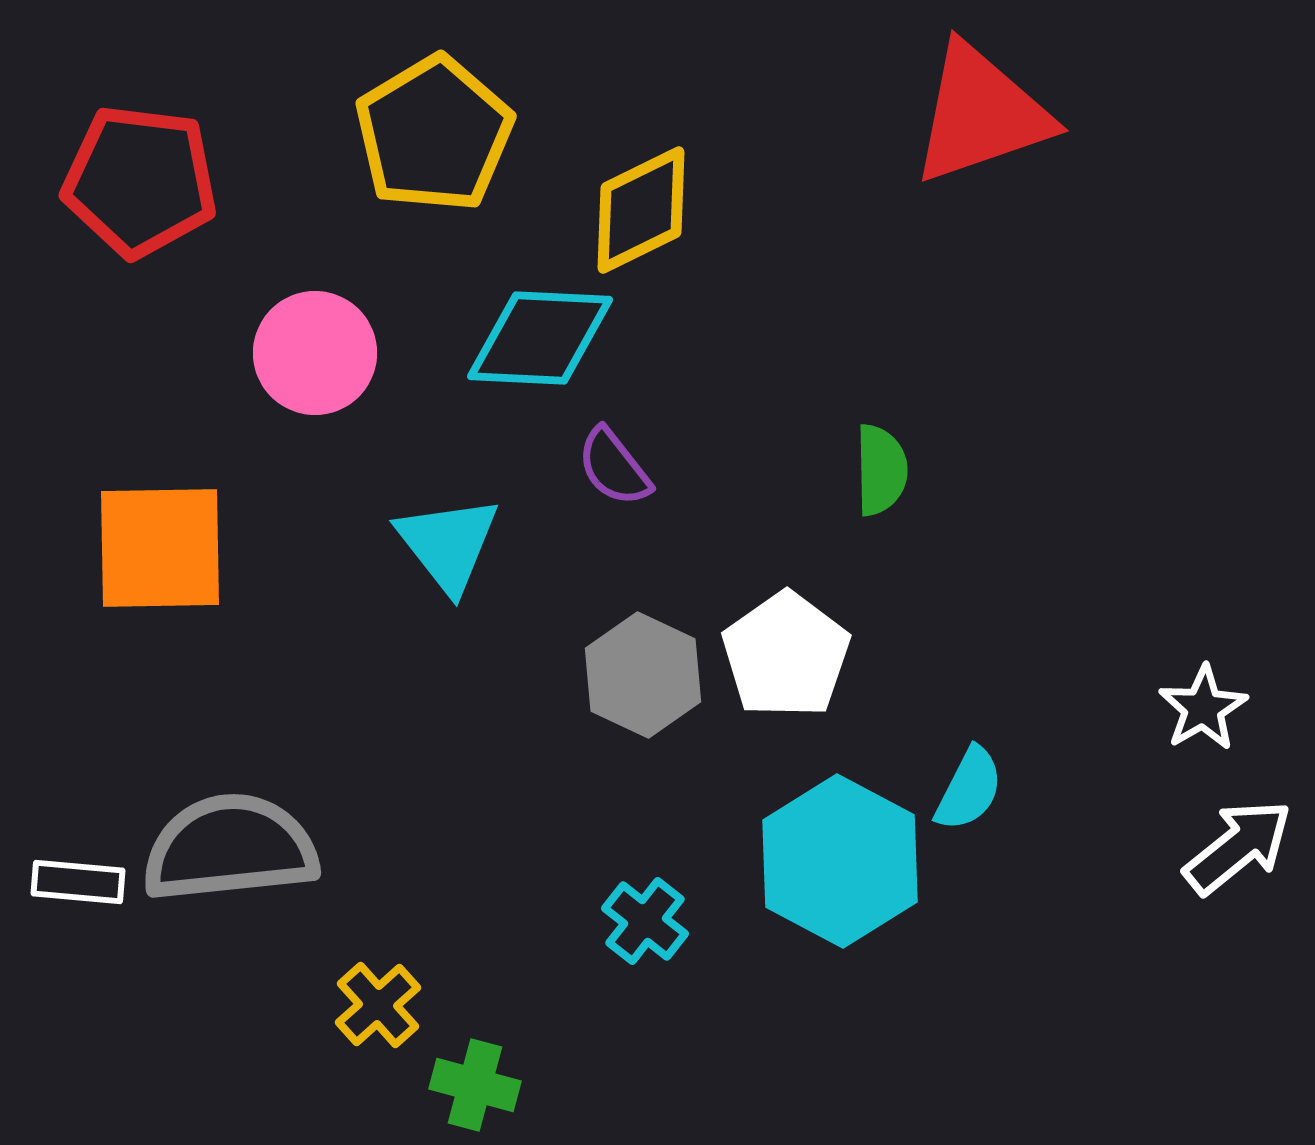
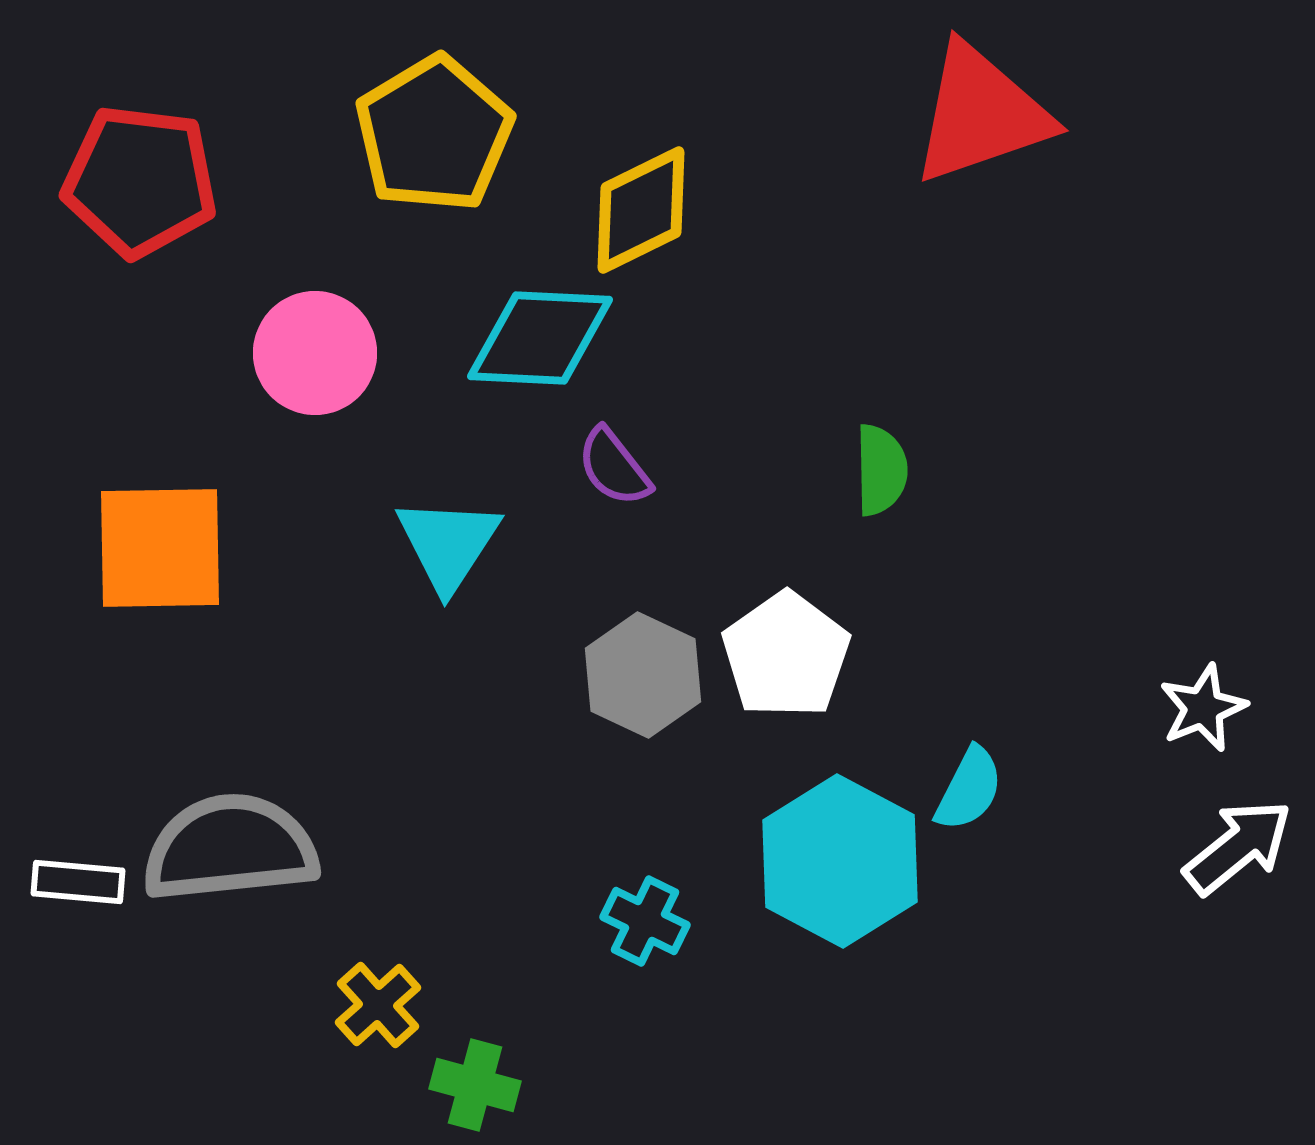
cyan triangle: rotated 11 degrees clockwise
white star: rotated 8 degrees clockwise
cyan cross: rotated 12 degrees counterclockwise
